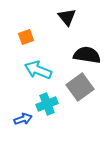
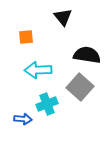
black triangle: moved 4 px left
orange square: rotated 14 degrees clockwise
cyan arrow: rotated 24 degrees counterclockwise
gray square: rotated 12 degrees counterclockwise
blue arrow: rotated 24 degrees clockwise
